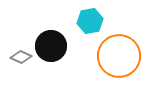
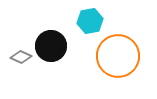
orange circle: moved 1 px left
